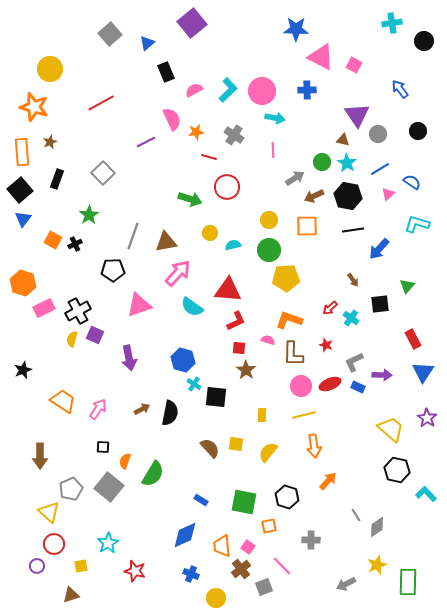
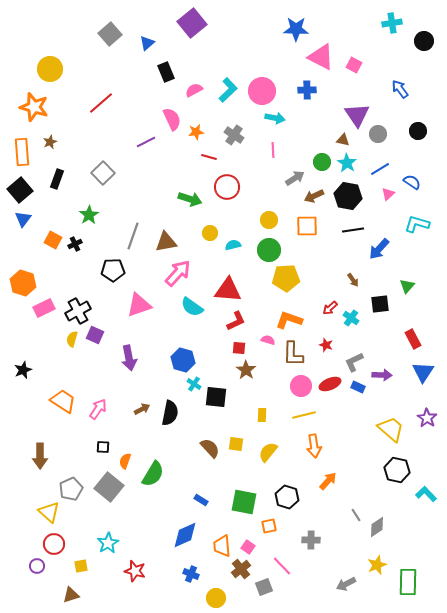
red line at (101, 103): rotated 12 degrees counterclockwise
